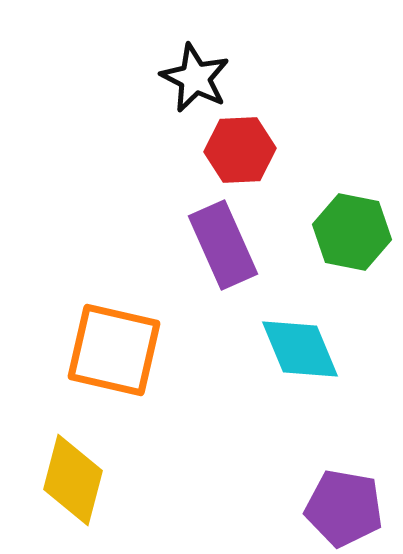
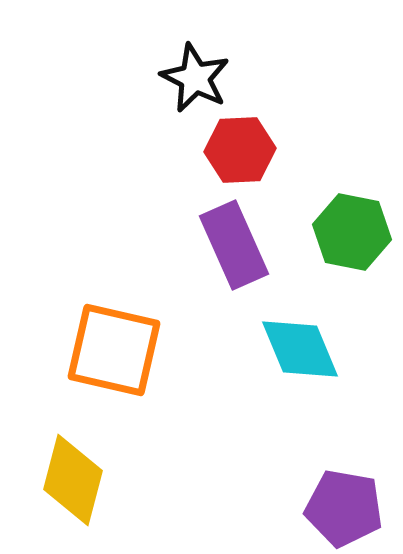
purple rectangle: moved 11 px right
